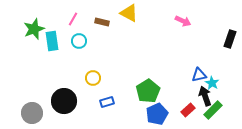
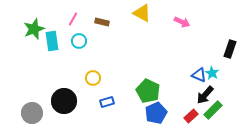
yellow triangle: moved 13 px right
pink arrow: moved 1 px left, 1 px down
black rectangle: moved 10 px down
blue triangle: rotated 35 degrees clockwise
cyan star: moved 10 px up
green pentagon: rotated 15 degrees counterclockwise
black arrow: moved 1 px up; rotated 120 degrees counterclockwise
red rectangle: moved 3 px right, 6 px down
blue pentagon: moved 1 px left, 1 px up
